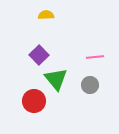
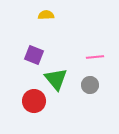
purple square: moved 5 px left; rotated 24 degrees counterclockwise
